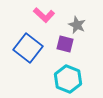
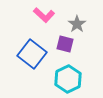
gray star: moved 1 px up; rotated 12 degrees clockwise
blue square: moved 4 px right, 6 px down
cyan hexagon: rotated 12 degrees clockwise
